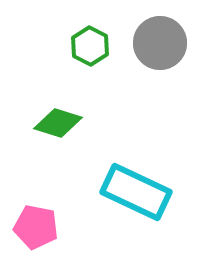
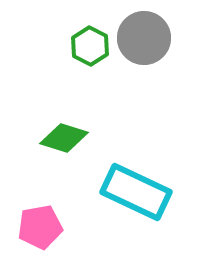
gray circle: moved 16 px left, 5 px up
green diamond: moved 6 px right, 15 px down
pink pentagon: moved 4 px right; rotated 21 degrees counterclockwise
